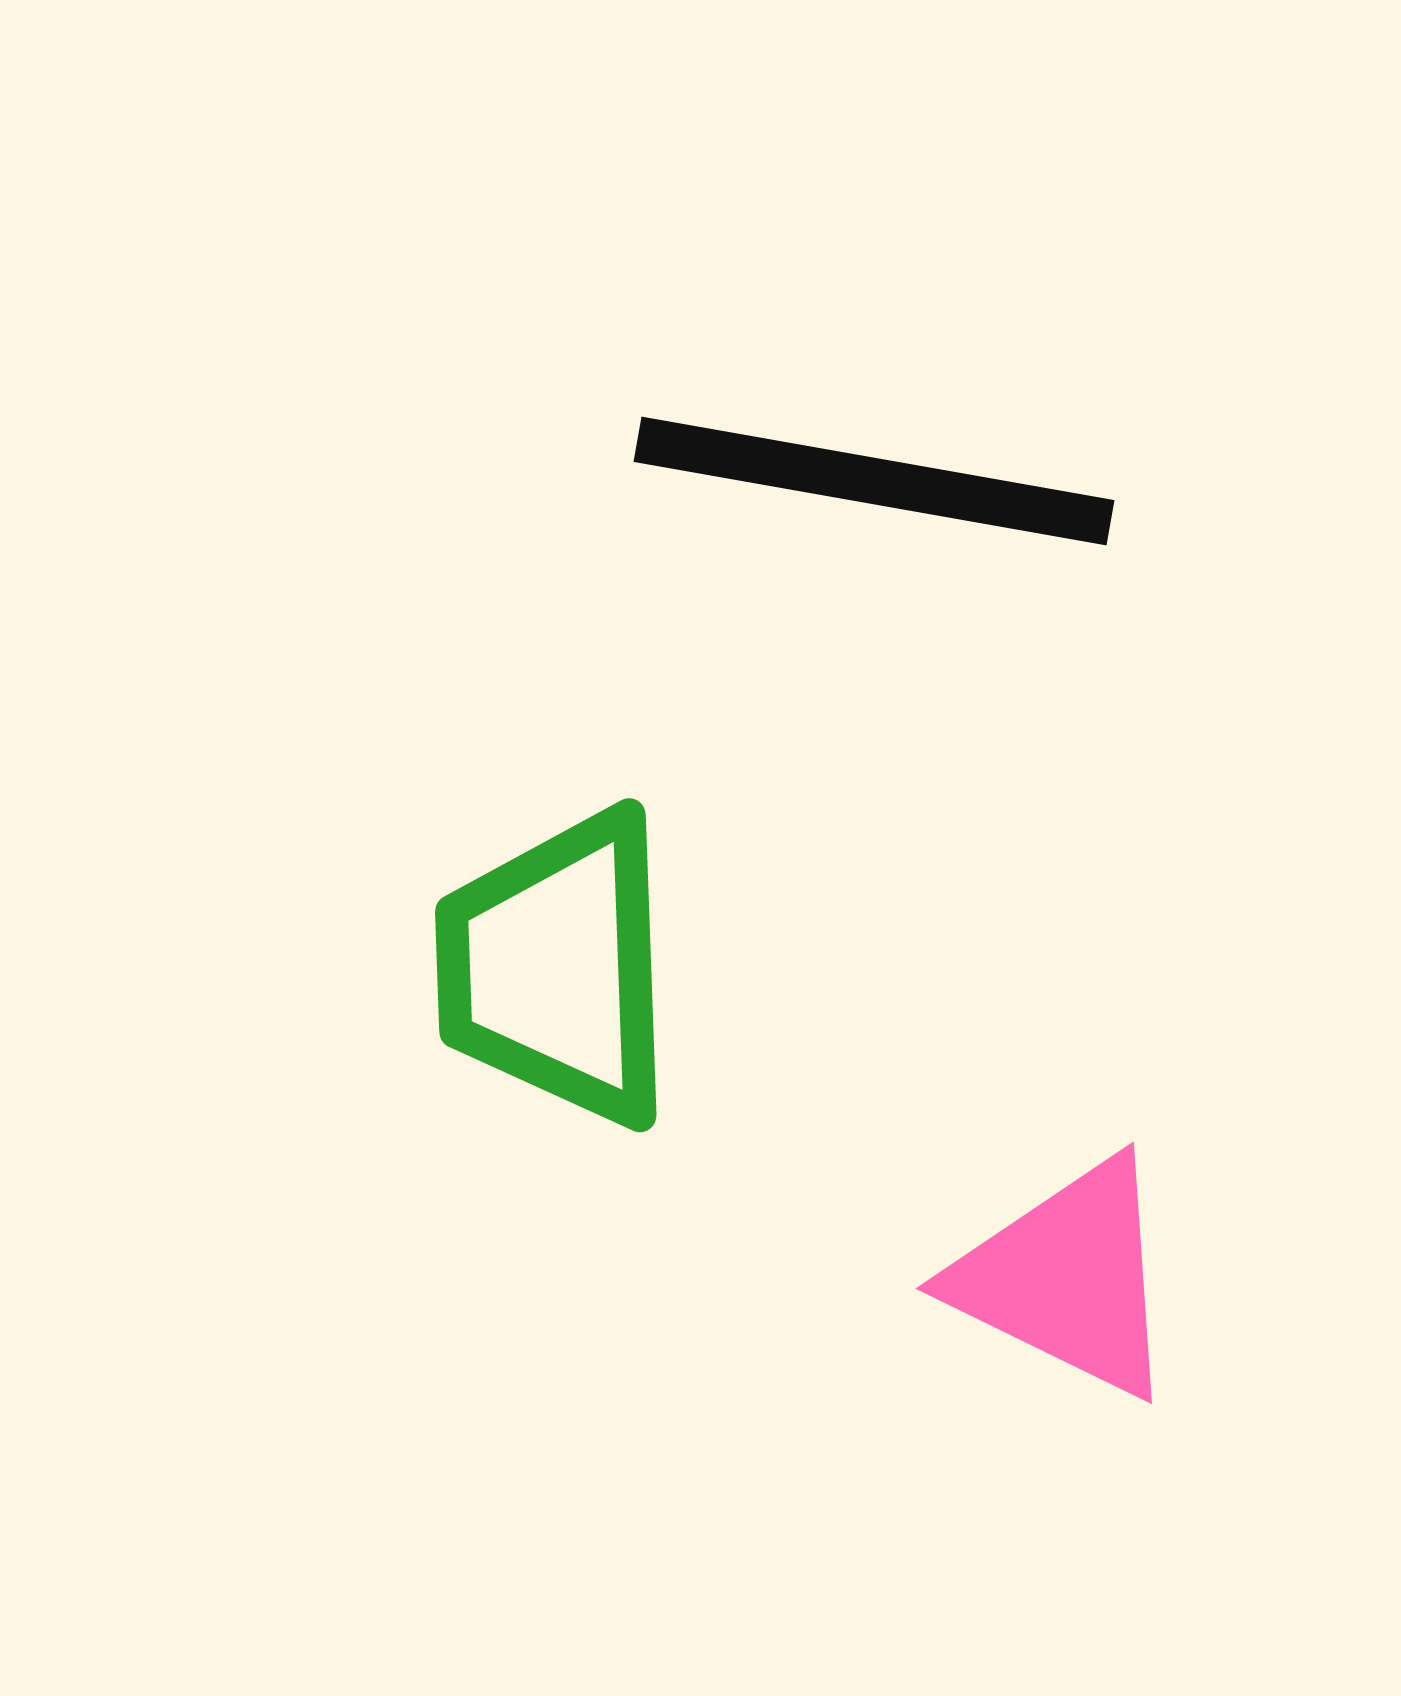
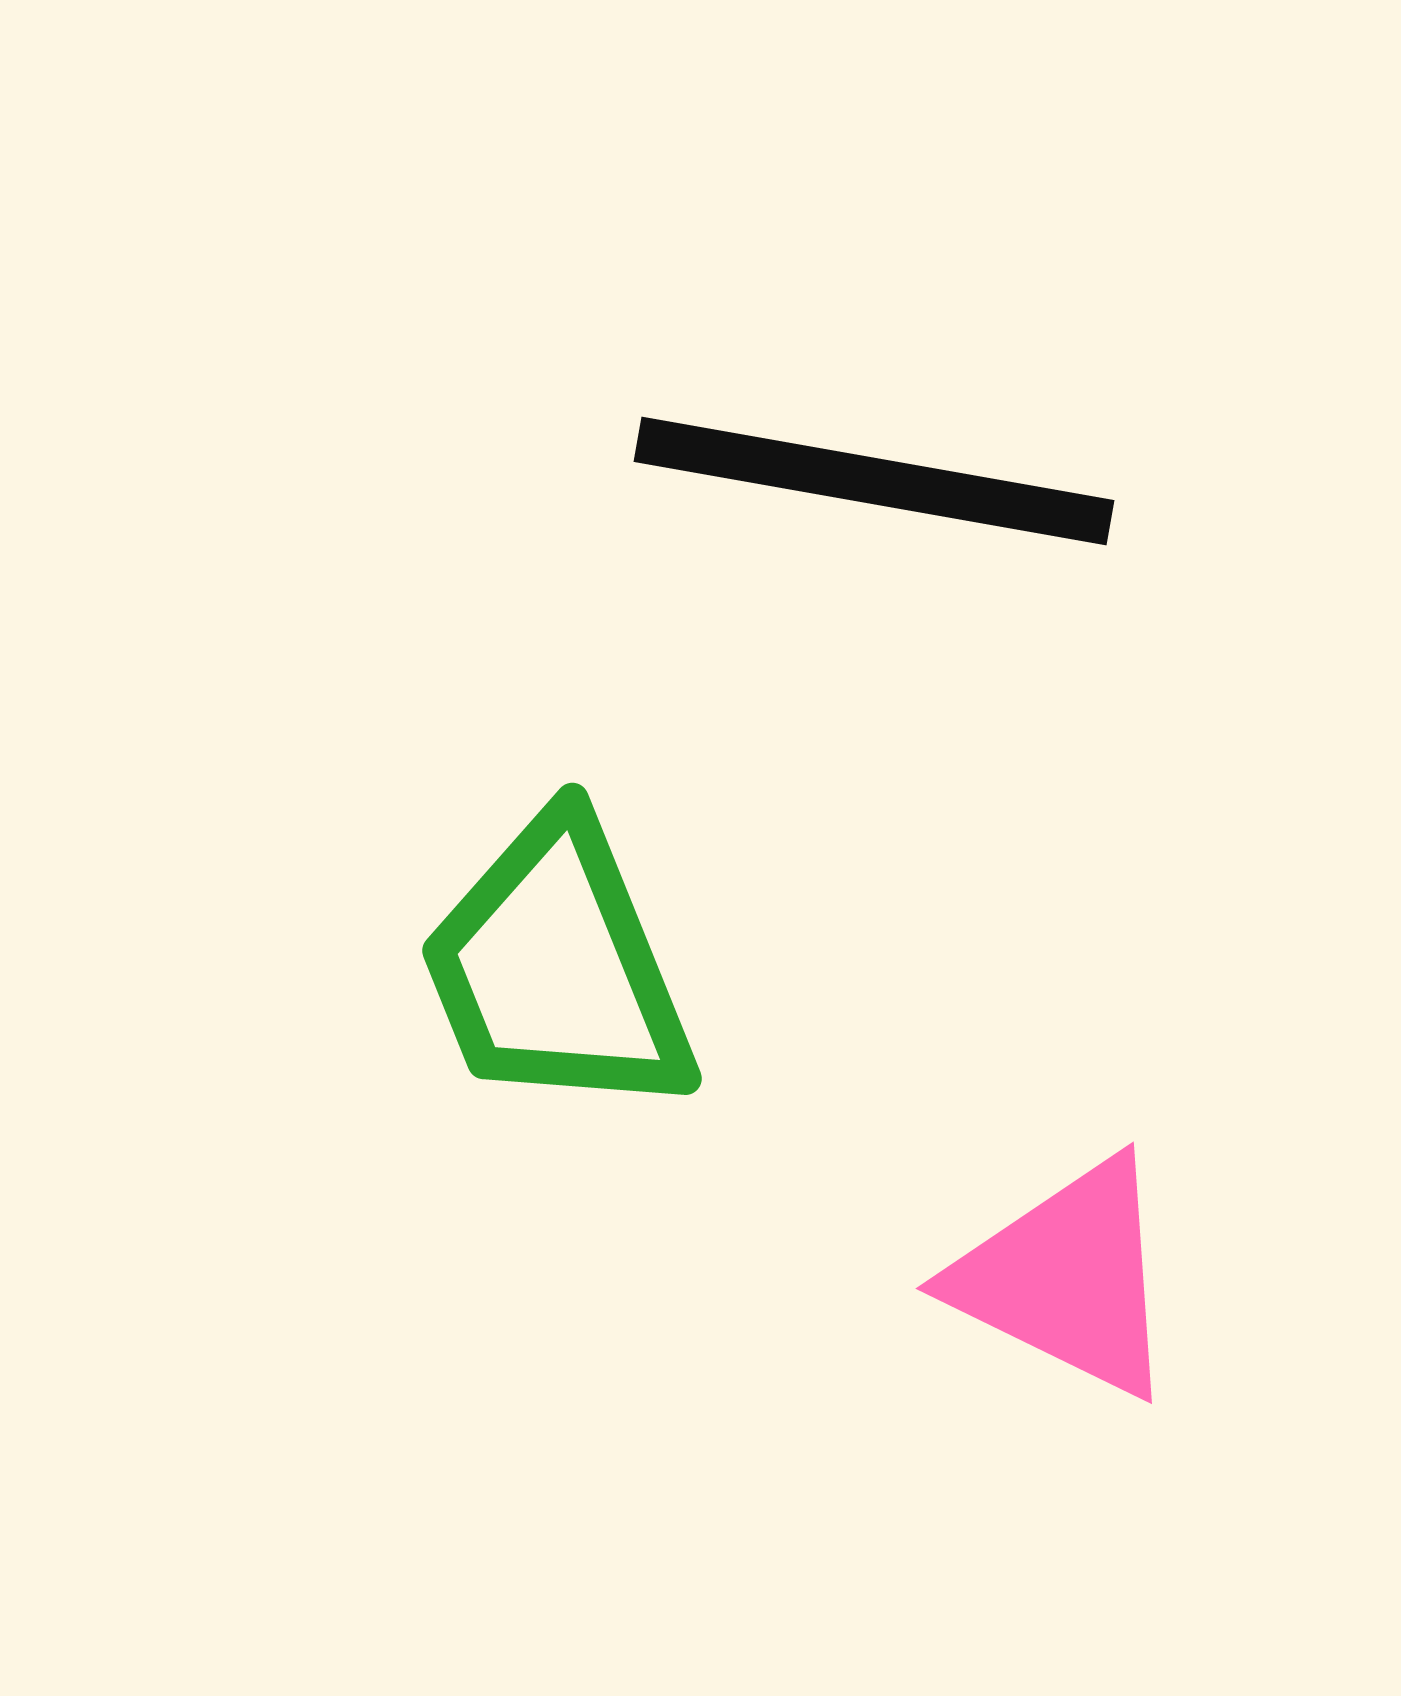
green trapezoid: rotated 20 degrees counterclockwise
